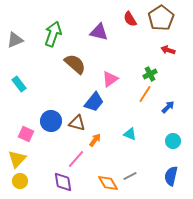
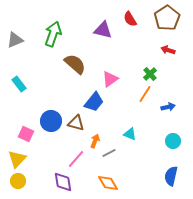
brown pentagon: moved 6 px right
purple triangle: moved 4 px right, 2 px up
green cross: rotated 16 degrees counterclockwise
blue arrow: rotated 32 degrees clockwise
brown triangle: moved 1 px left
orange arrow: moved 1 px down; rotated 16 degrees counterclockwise
gray line: moved 21 px left, 23 px up
yellow circle: moved 2 px left
